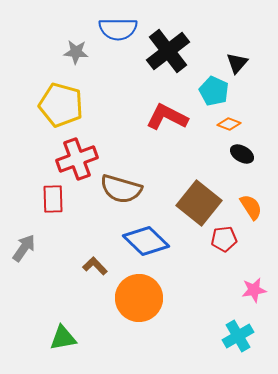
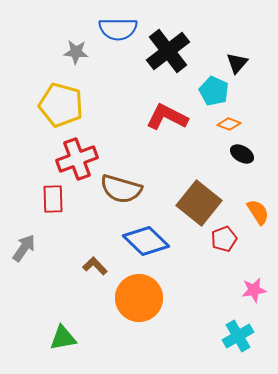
orange semicircle: moved 7 px right, 5 px down
red pentagon: rotated 15 degrees counterclockwise
